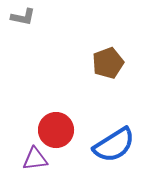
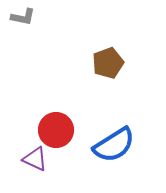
purple triangle: rotated 32 degrees clockwise
